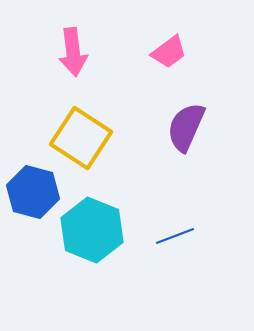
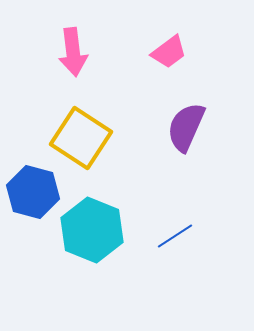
blue line: rotated 12 degrees counterclockwise
